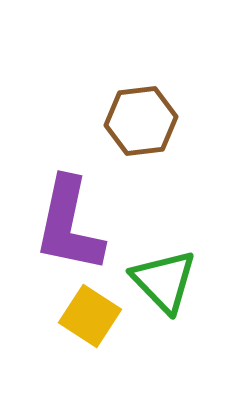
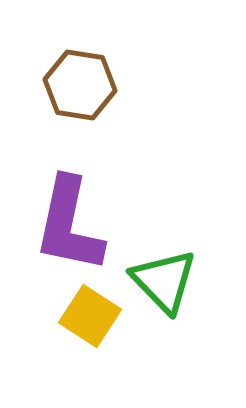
brown hexagon: moved 61 px left, 36 px up; rotated 16 degrees clockwise
